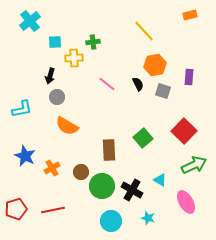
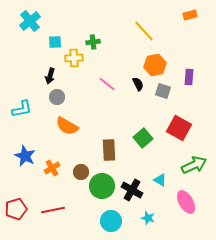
red square: moved 5 px left, 3 px up; rotated 15 degrees counterclockwise
